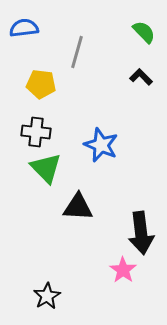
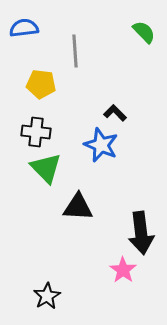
gray line: moved 2 px left, 1 px up; rotated 20 degrees counterclockwise
black L-shape: moved 26 px left, 36 px down
